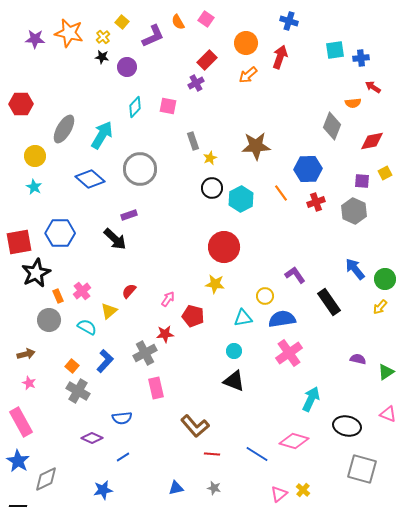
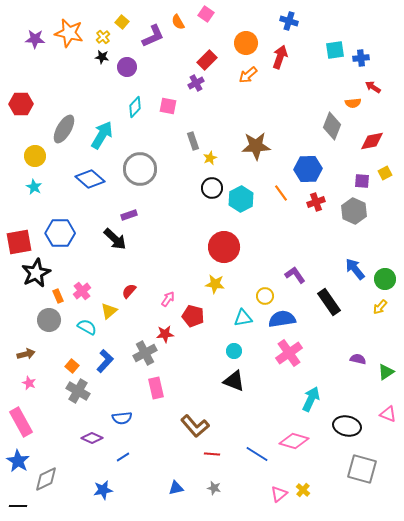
pink square at (206, 19): moved 5 px up
